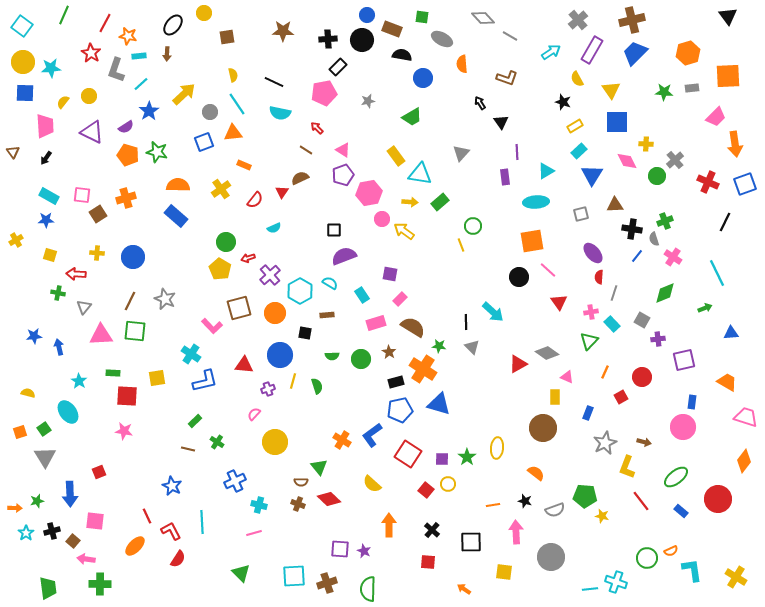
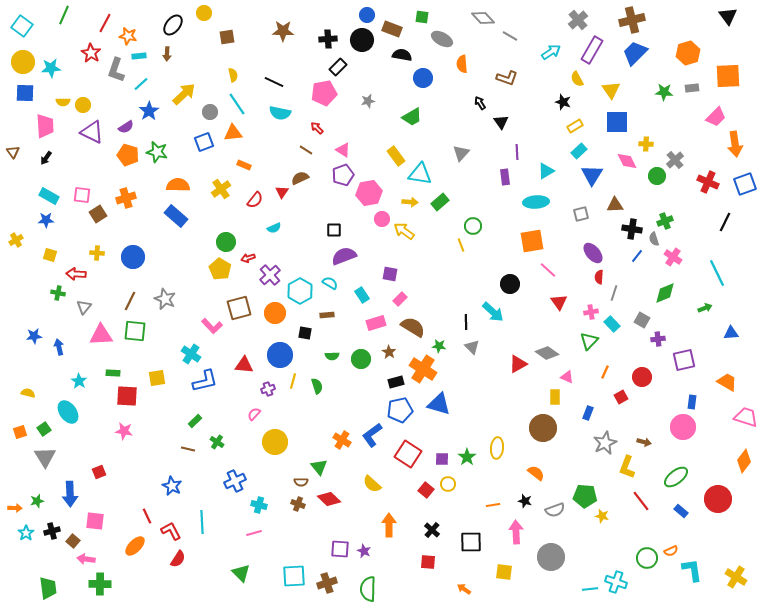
yellow circle at (89, 96): moved 6 px left, 9 px down
yellow semicircle at (63, 102): rotated 128 degrees counterclockwise
black circle at (519, 277): moved 9 px left, 7 px down
